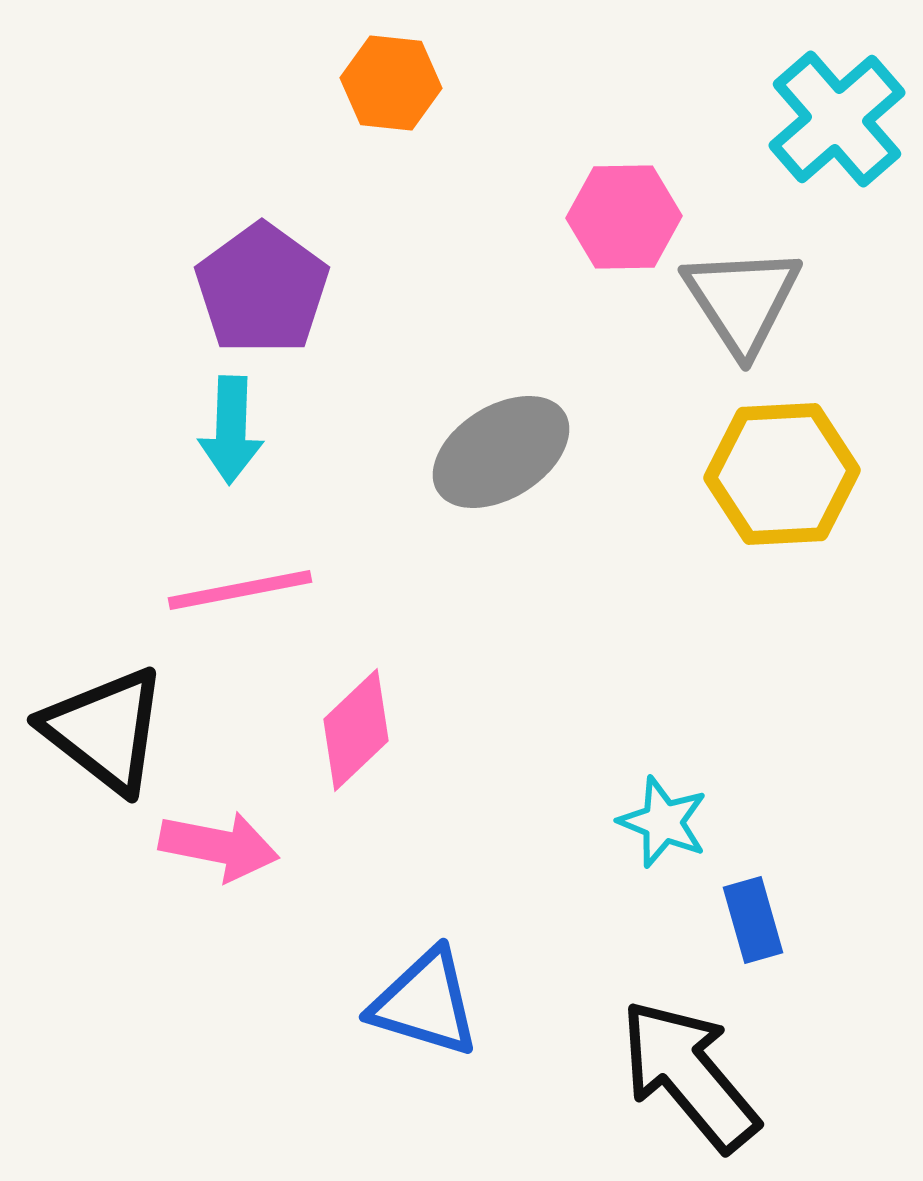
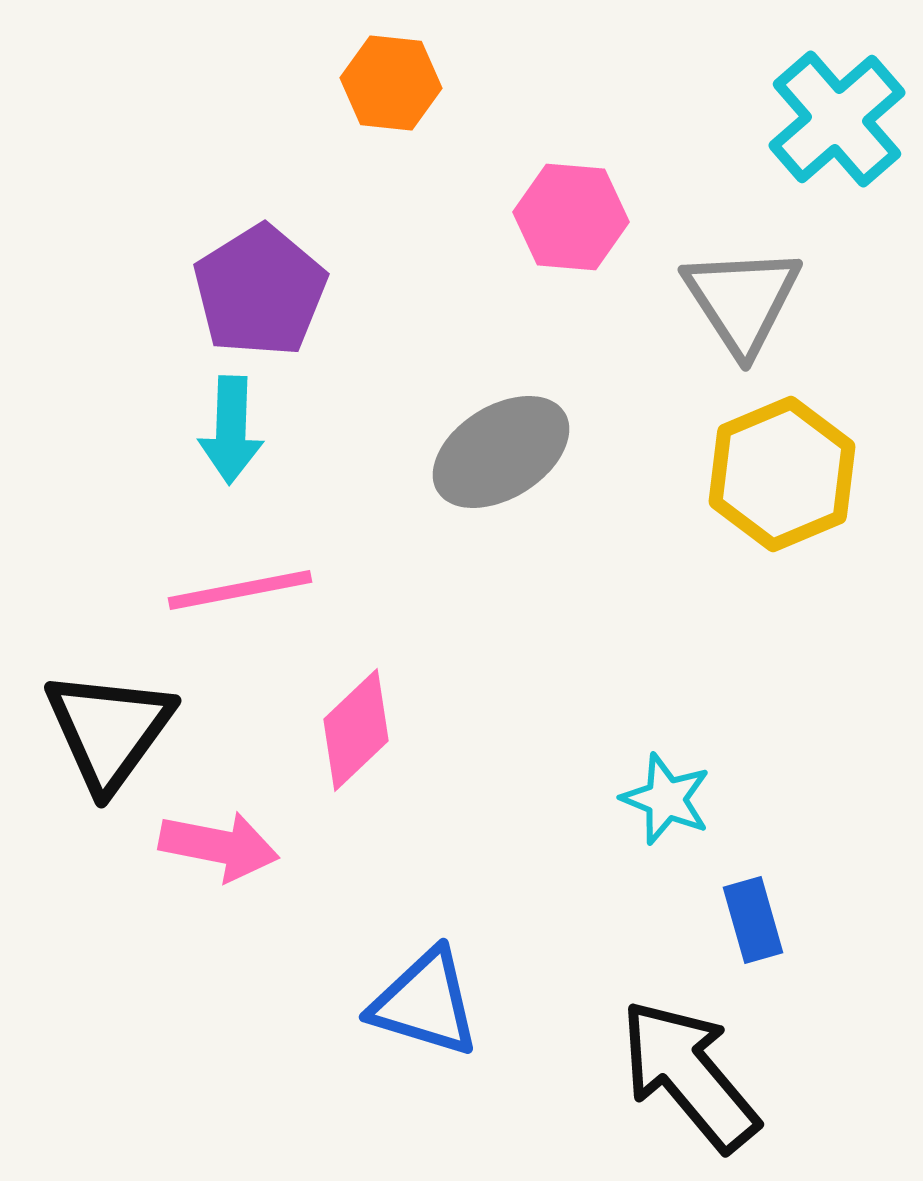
pink hexagon: moved 53 px left; rotated 6 degrees clockwise
purple pentagon: moved 2 px left, 2 px down; rotated 4 degrees clockwise
yellow hexagon: rotated 20 degrees counterclockwise
black triangle: moved 4 px right; rotated 28 degrees clockwise
cyan star: moved 3 px right, 23 px up
